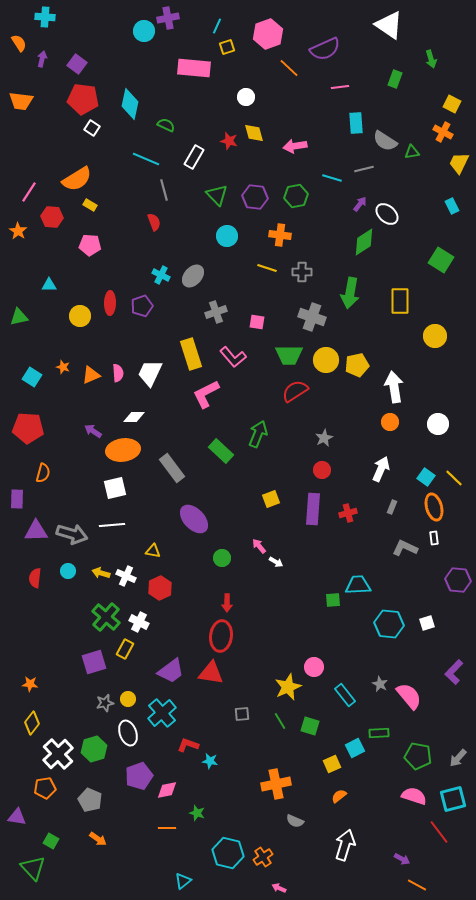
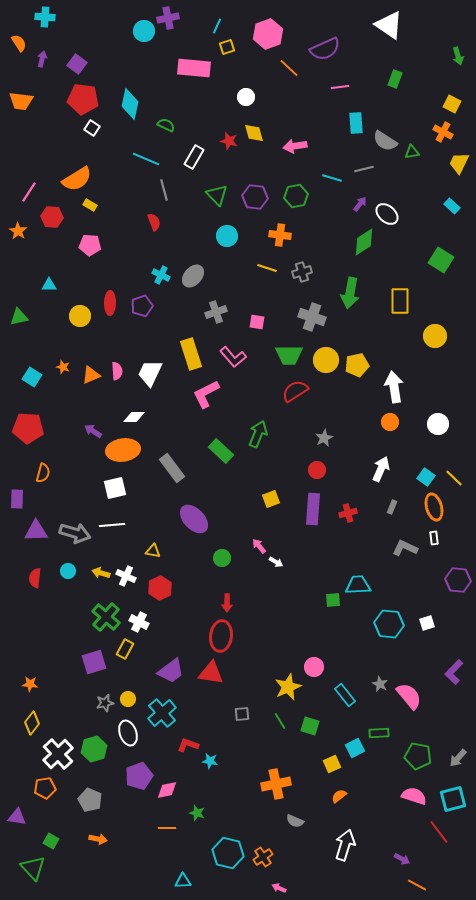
green arrow at (431, 59): moved 27 px right, 3 px up
cyan rectangle at (452, 206): rotated 21 degrees counterclockwise
gray cross at (302, 272): rotated 18 degrees counterclockwise
pink semicircle at (118, 373): moved 1 px left, 2 px up
red circle at (322, 470): moved 5 px left
gray arrow at (72, 534): moved 3 px right, 1 px up
orange arrow at (98, 839): rotated 24 degrees counterclockwise
cyan triangle at (183, 881): rotated 36 degrees clockwise
